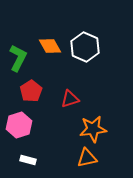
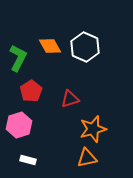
orange star: rotated 8 degrees counterclockwise
